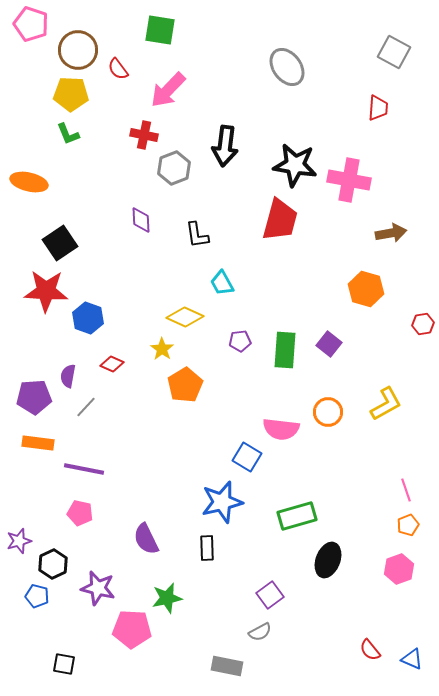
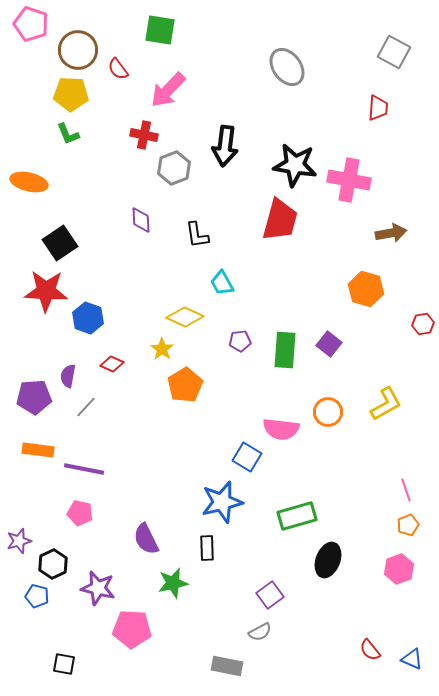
orange rectangle at (38, 443): moved 7 px down
green star at (167, 598): moved 6 px right, 15 px up
